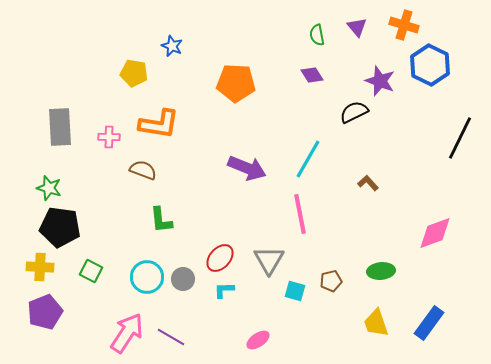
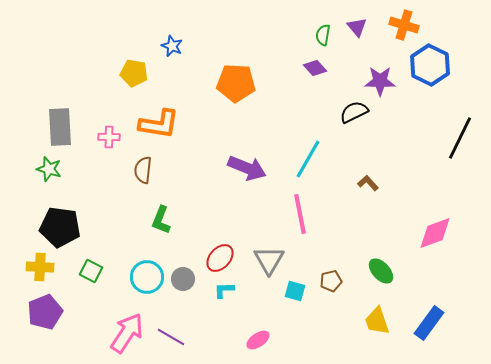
green semicircle: moved 6 px right; rotated 20 degrees clockwise
purple diamond: moved 3 px right, 7 px up; rotated 10 degrees counterclockwise
purple star: rotated 20 degrees counterclockwise
brown semicircle: rotated 104 degrees counterclockwise
green star: moved 19 px up
green L-shape: rotated 28 degrees clockwise
green ellipse: rotated 52 degrees clockwise
yellow trapezoid: moved 1 px right, 2 px up
